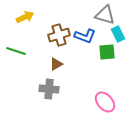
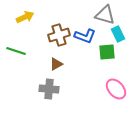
pink ellipse: moved 11 px right, 13 px up
